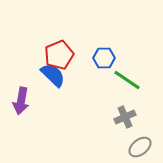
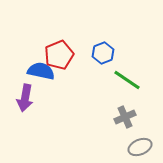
blue hexagon: moved 1 px left, 5 px up; rotated 20 degrees counterclockwise
blue semicircle: moved 12 px left, 4 px up; rotated 32 degrees counterclockwise
purple arrow: moved 4 px right, 3 px up
gray ellipse: rotated 15 degrees clockwise
